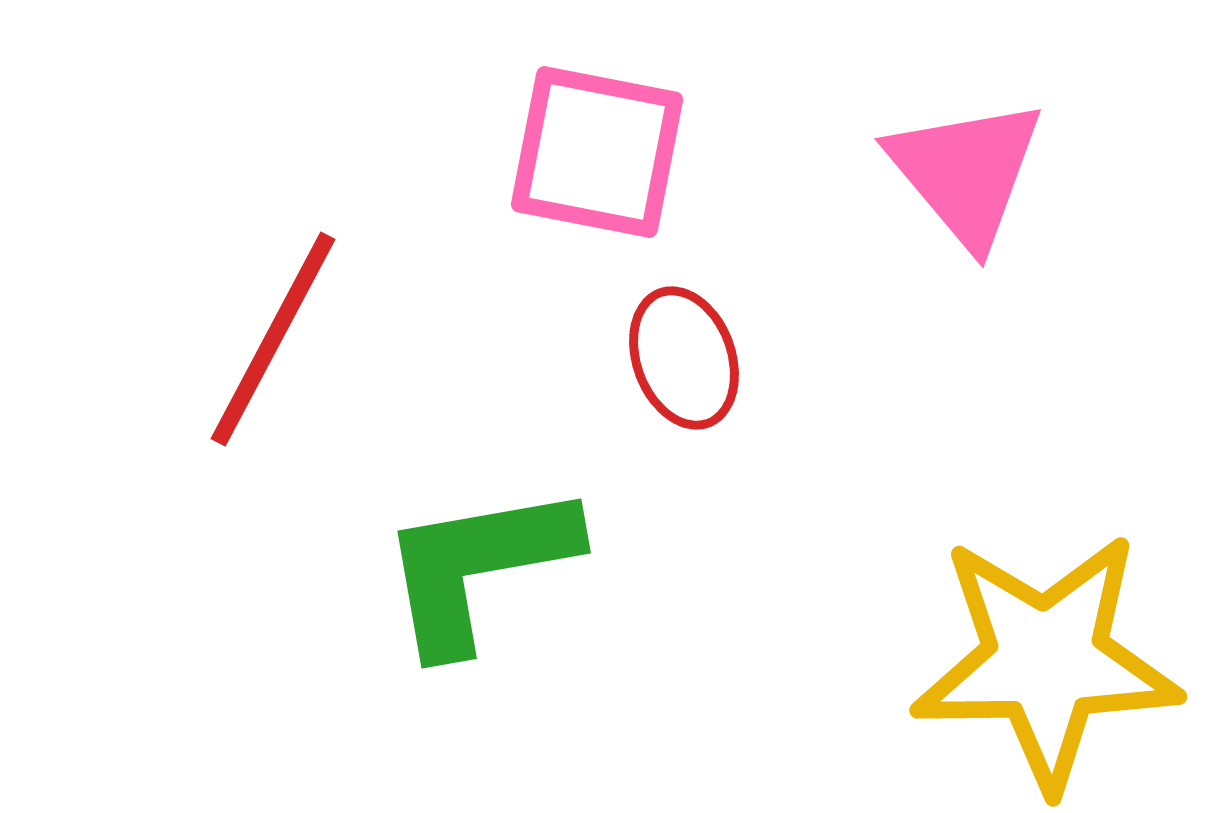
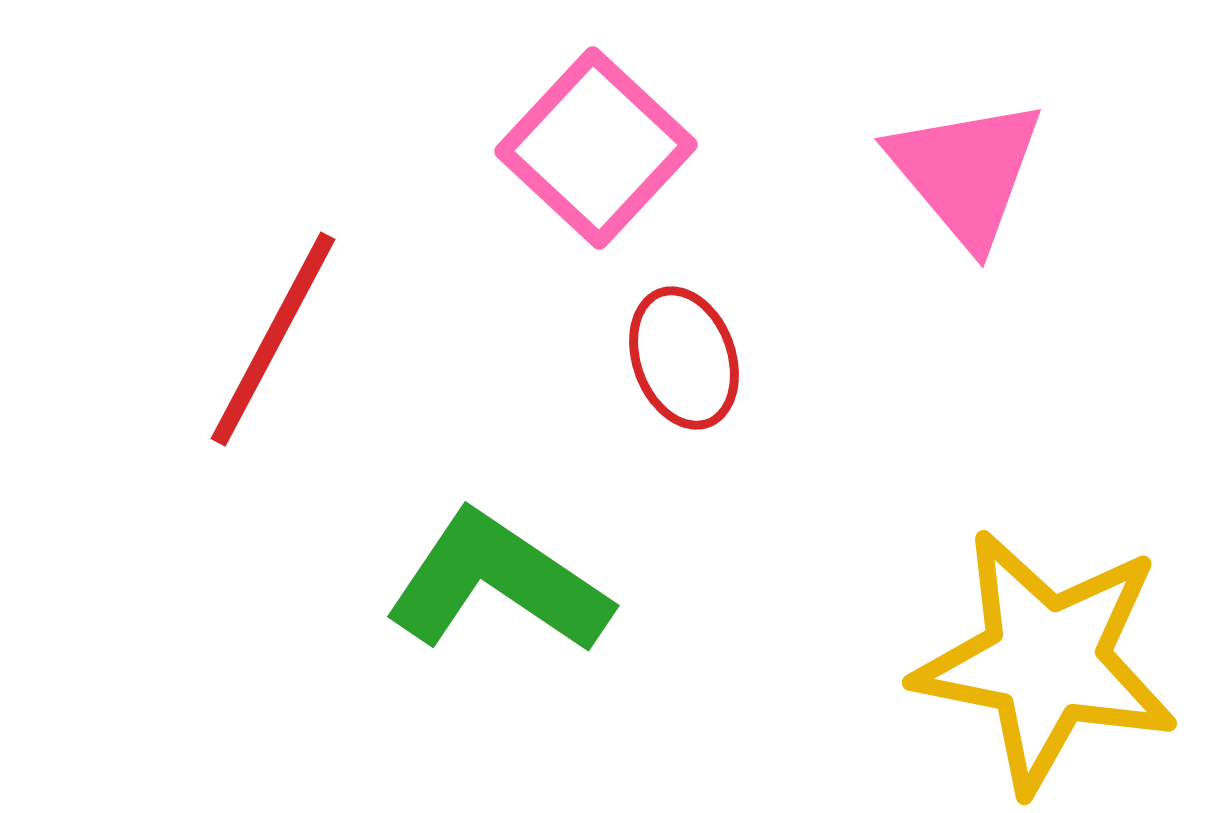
pink square: moved 1 px left, 4 px up; rotated 32 degrees clockwise
green L-shape: moved 20 px right, 16 px down; rotated 44 degrees clockwise
yellow star: rotated 12 degrees clockwise
